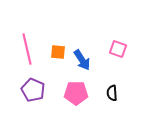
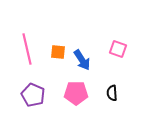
purple pentagon: moved 5 px down
